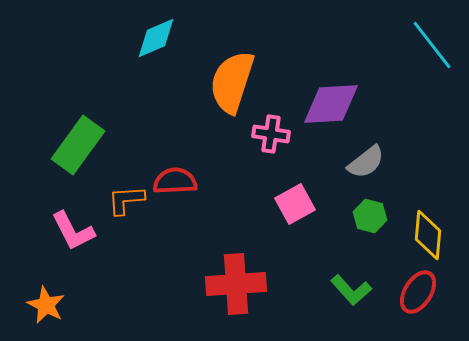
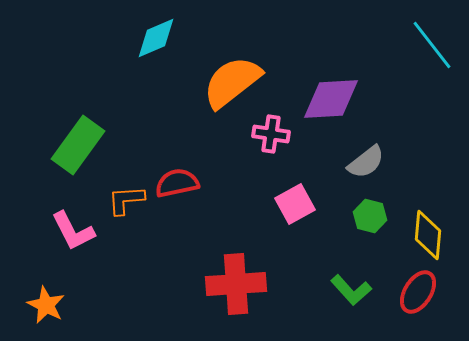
orange semicircle: rotated 34 degrees clockwise
purple diamond: moved 5 px up
red semicircle: moved 2 px right, 2 px down; rotated 9 degrees counterclockwise
